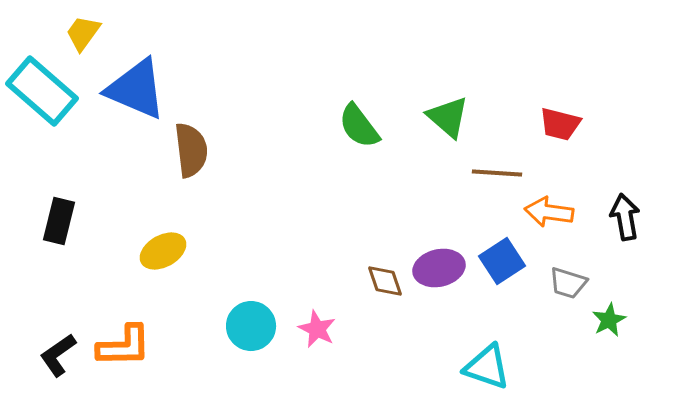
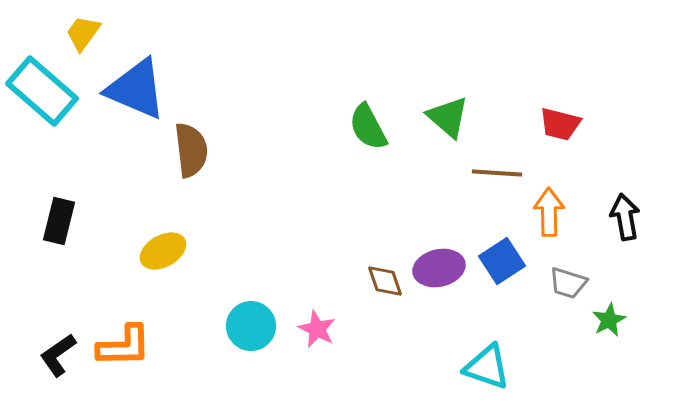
green semicircle: moved 9 px right, 1 px down; rotated 9 degrees clockwise
orange arrow: rotated 81 degrees clockwise
